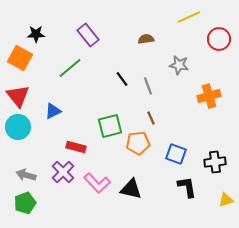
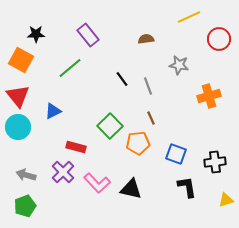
orange square: moved 1 px right, 2 px down
green square: rotated 30 degrees counterclockwise
green pentagon: moved 3 px down
